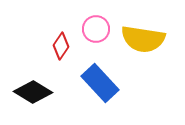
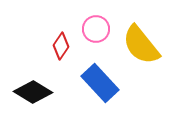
yellow semicircle: moved 2 px left, 6 px down; rotated 42 degrees clockwise
